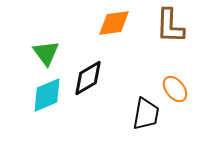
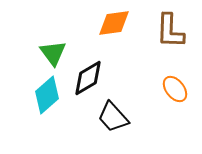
brown L-shape: moved 5 px down
green triangle: moved 7 px right
cyan diamond: rotated 18 degrees counterclockwise
black trapezoid: moved 33 px left, 3 px down; rotated 128 degrees clockwise
